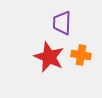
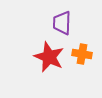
orange cross: moved 1 px right, 1 px up
